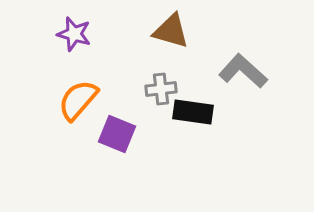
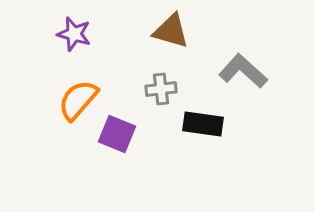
black rectangle: moved 10 px right, 12 px down
